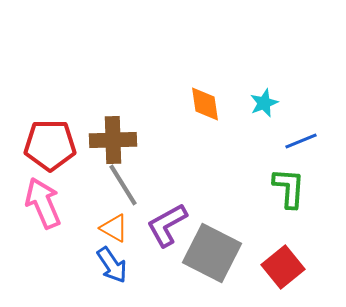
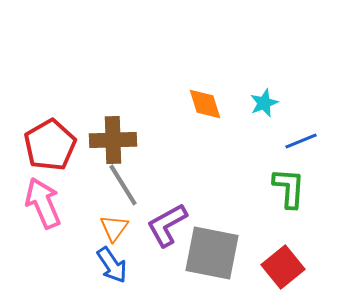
orange diamond: rotated 9 degrees counterclockwise
red pentagon: rotated 30 degrees counterclockwise
orange triangle: rotated 36 degrees clockwise
gray square: rotated 16 degrees counterclockwise
